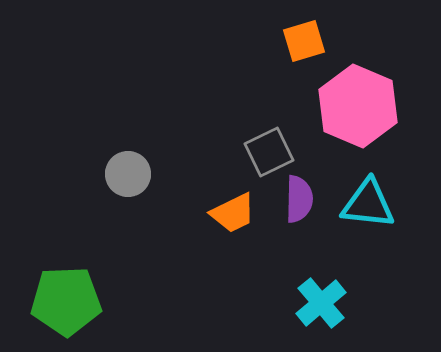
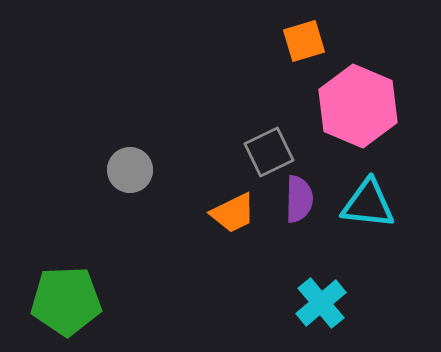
gray circle: moved 2 px right, 4 px up
